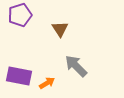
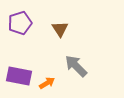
purple pentagon: moved 8 px down
